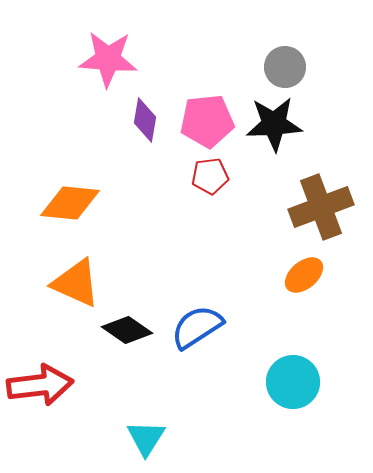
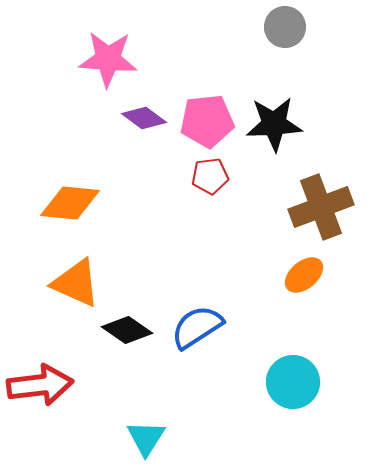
gray circle: moved 40 px up
purple diamond: moved 1 px left, 2 px up; rotated 63 degrees counterclockwise
